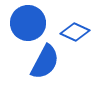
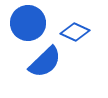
blue semicircle: rotated 18 degrees clockwise
